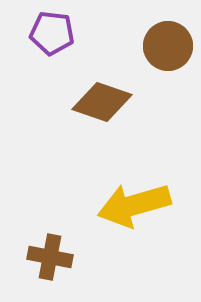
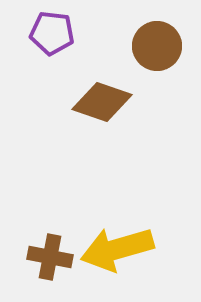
brown circle: moved 11 px left
yellow arrow: moved 17 px left, 44 px down
